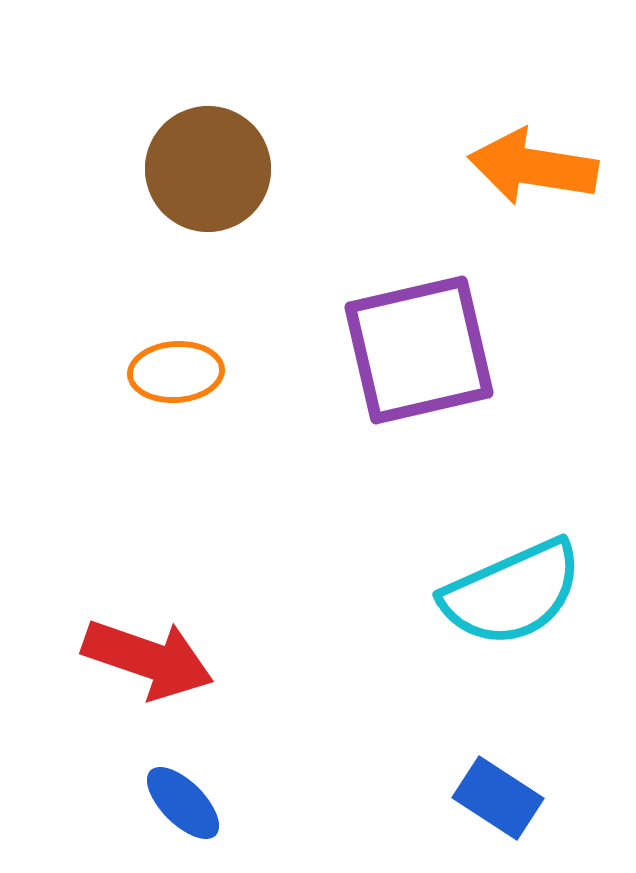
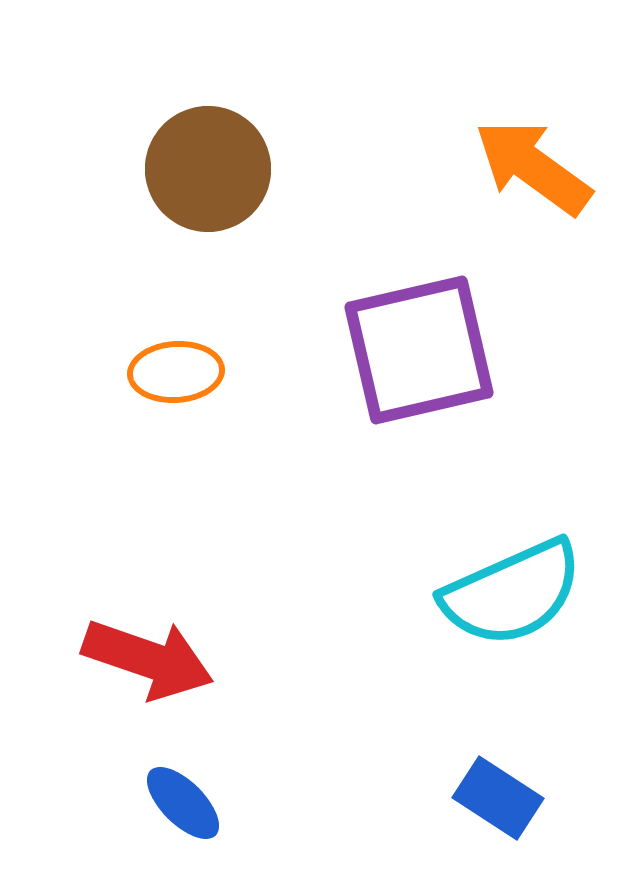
orange arrow: rotated 27 degrees clockwise
